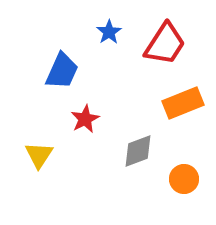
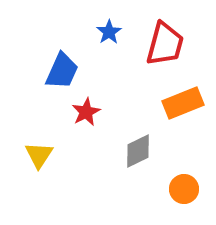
red trapezoid: rotated 18 degrees counterclockwise
red star: moved 1 px right, 7 px up
gray diamond: rotated 6 degrees counterclockwise
orange circle: moved 10 px down
